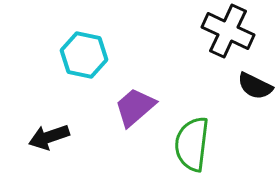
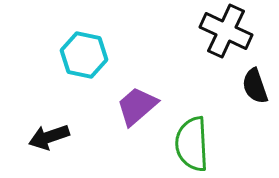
black cross: moved 2 px left
black semicircle: rotated 45 degrees clockwise
purple trapezoid: moved 2 px right, 1 px up
green semicircle: rotated 10 degrees counterclockwise
